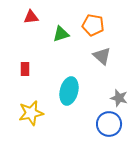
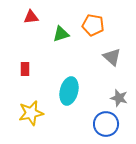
gray triangle: moved 10 px right, 1 px down
blue circle: moved 3 px left
